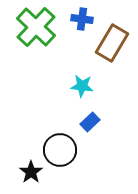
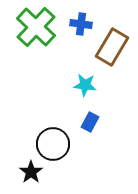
blue cross: moved 1 px left, 5 px down
brown rectangle: moved 4 px down
cyan star: moved 3 px right, 1 px up
blue rectangle: rotated 18 degrees counterclockwise
black circle: moved 7 px left, 6 px up
